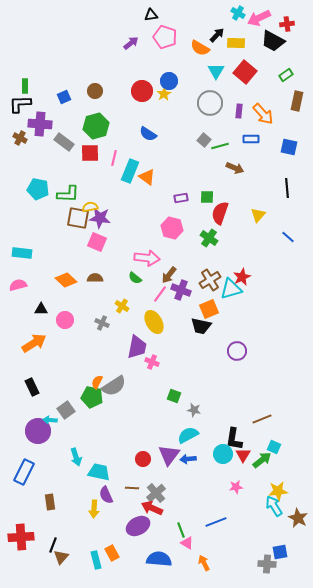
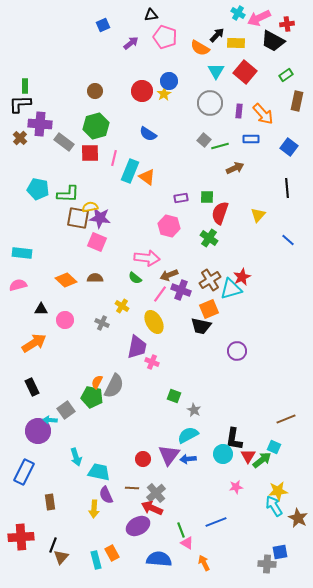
blue square at (64, 97): moved 39 px right, 72 px up
brown cross at (20, 138): rotated 16 degrees clockwise
blue square at (289, 147): rotated 24 degrees clockwise
brown arrow at (235, 168): rotated 48 degrees counterclockwise
pink hexagon at (172, 228): moved 3 px left, 2 px up
blue line at (288, 237): moved 3 px down
brown arrow at (169, 275): rotated 30 degrees clockwise
gray semicircle at (114, 386): rotated 30 degrees counterclockwise
gray star at (194, 410): rotated 16 degrees clockwise
brown line at (262, 419): moved 24 px right
red triangle at (243, 455): moved 5 px right, 1 px down
